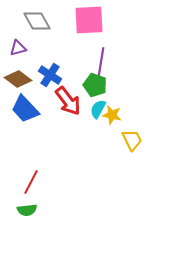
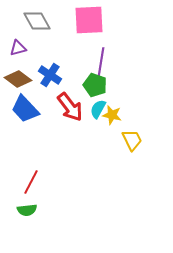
red arrow: moved 2 px right, 6 px down
